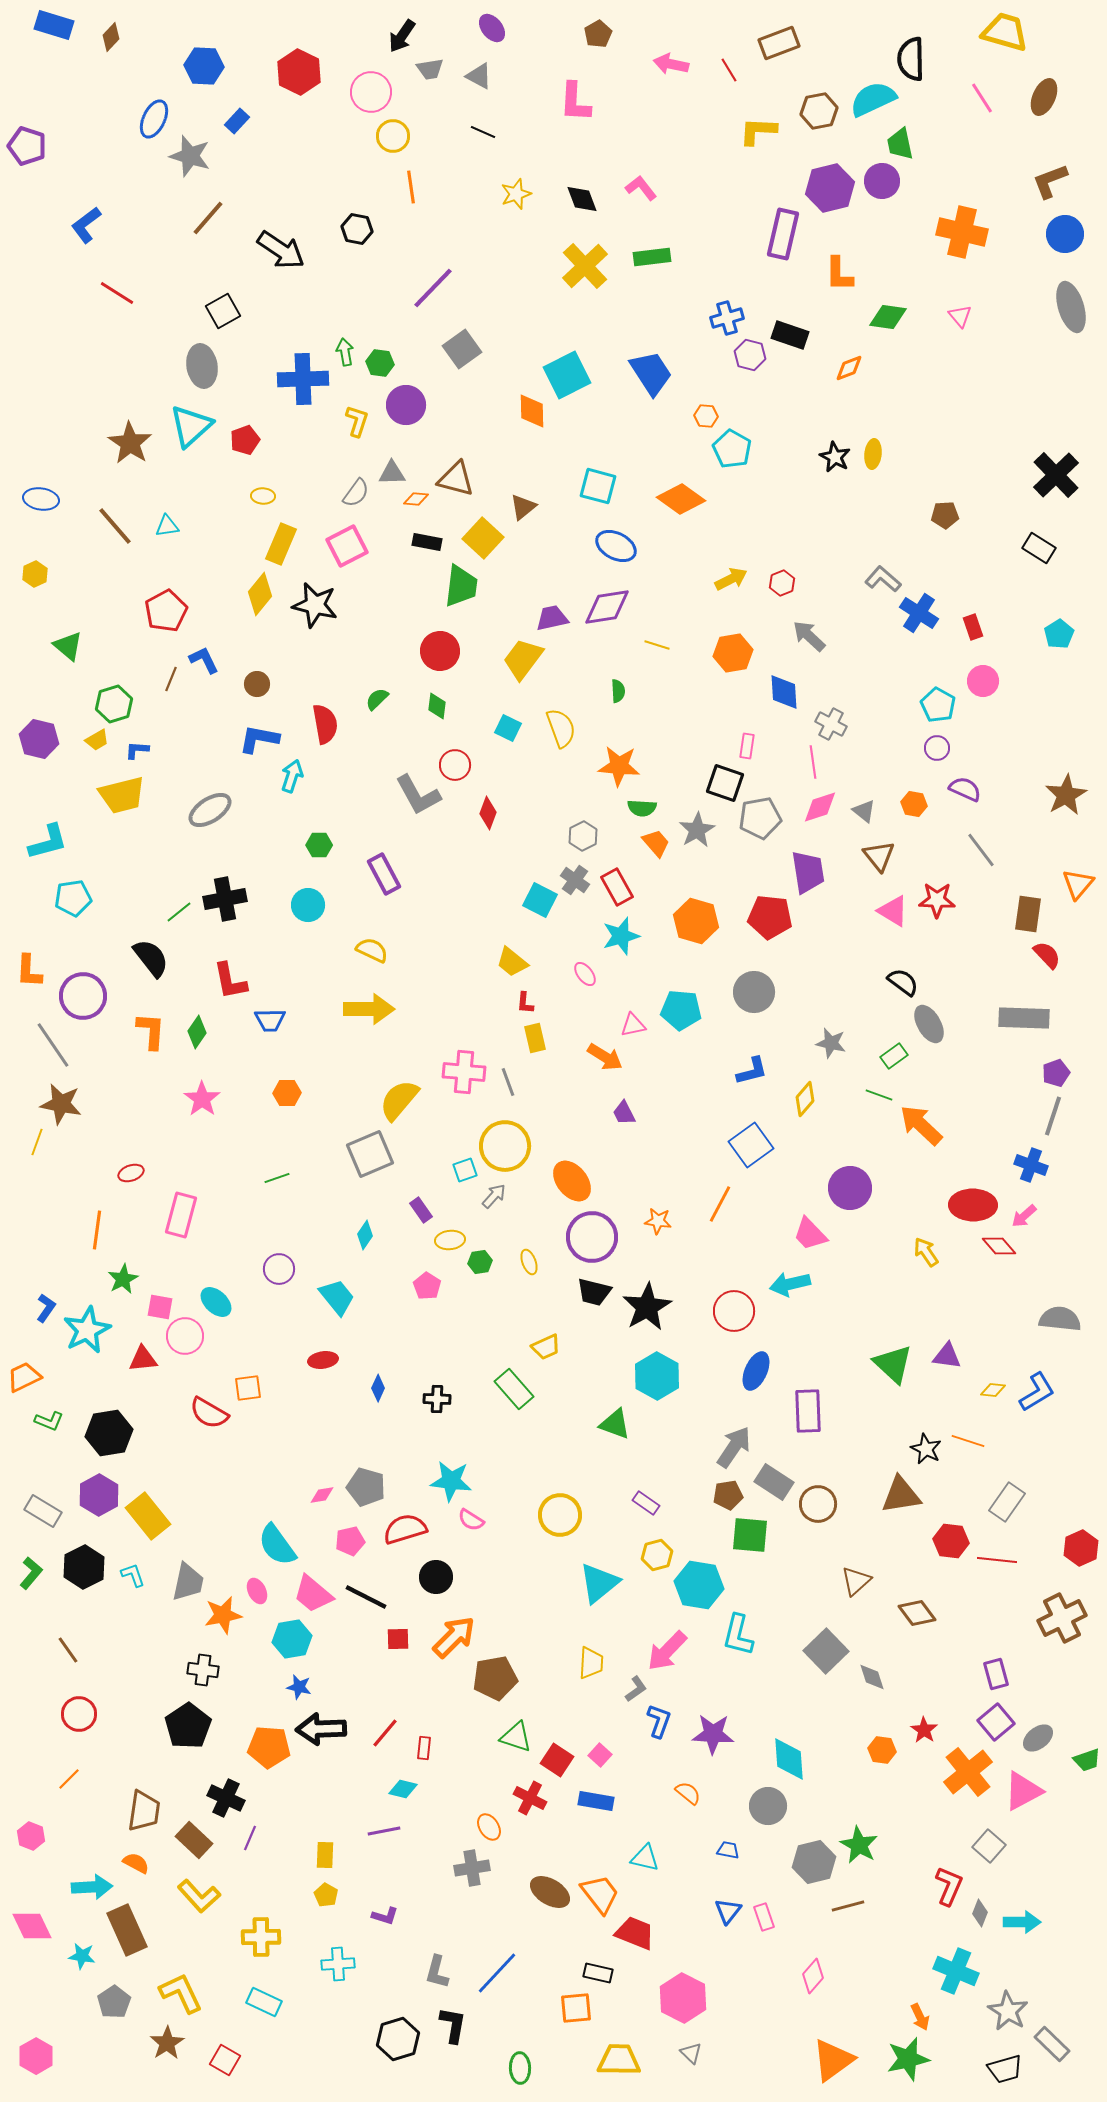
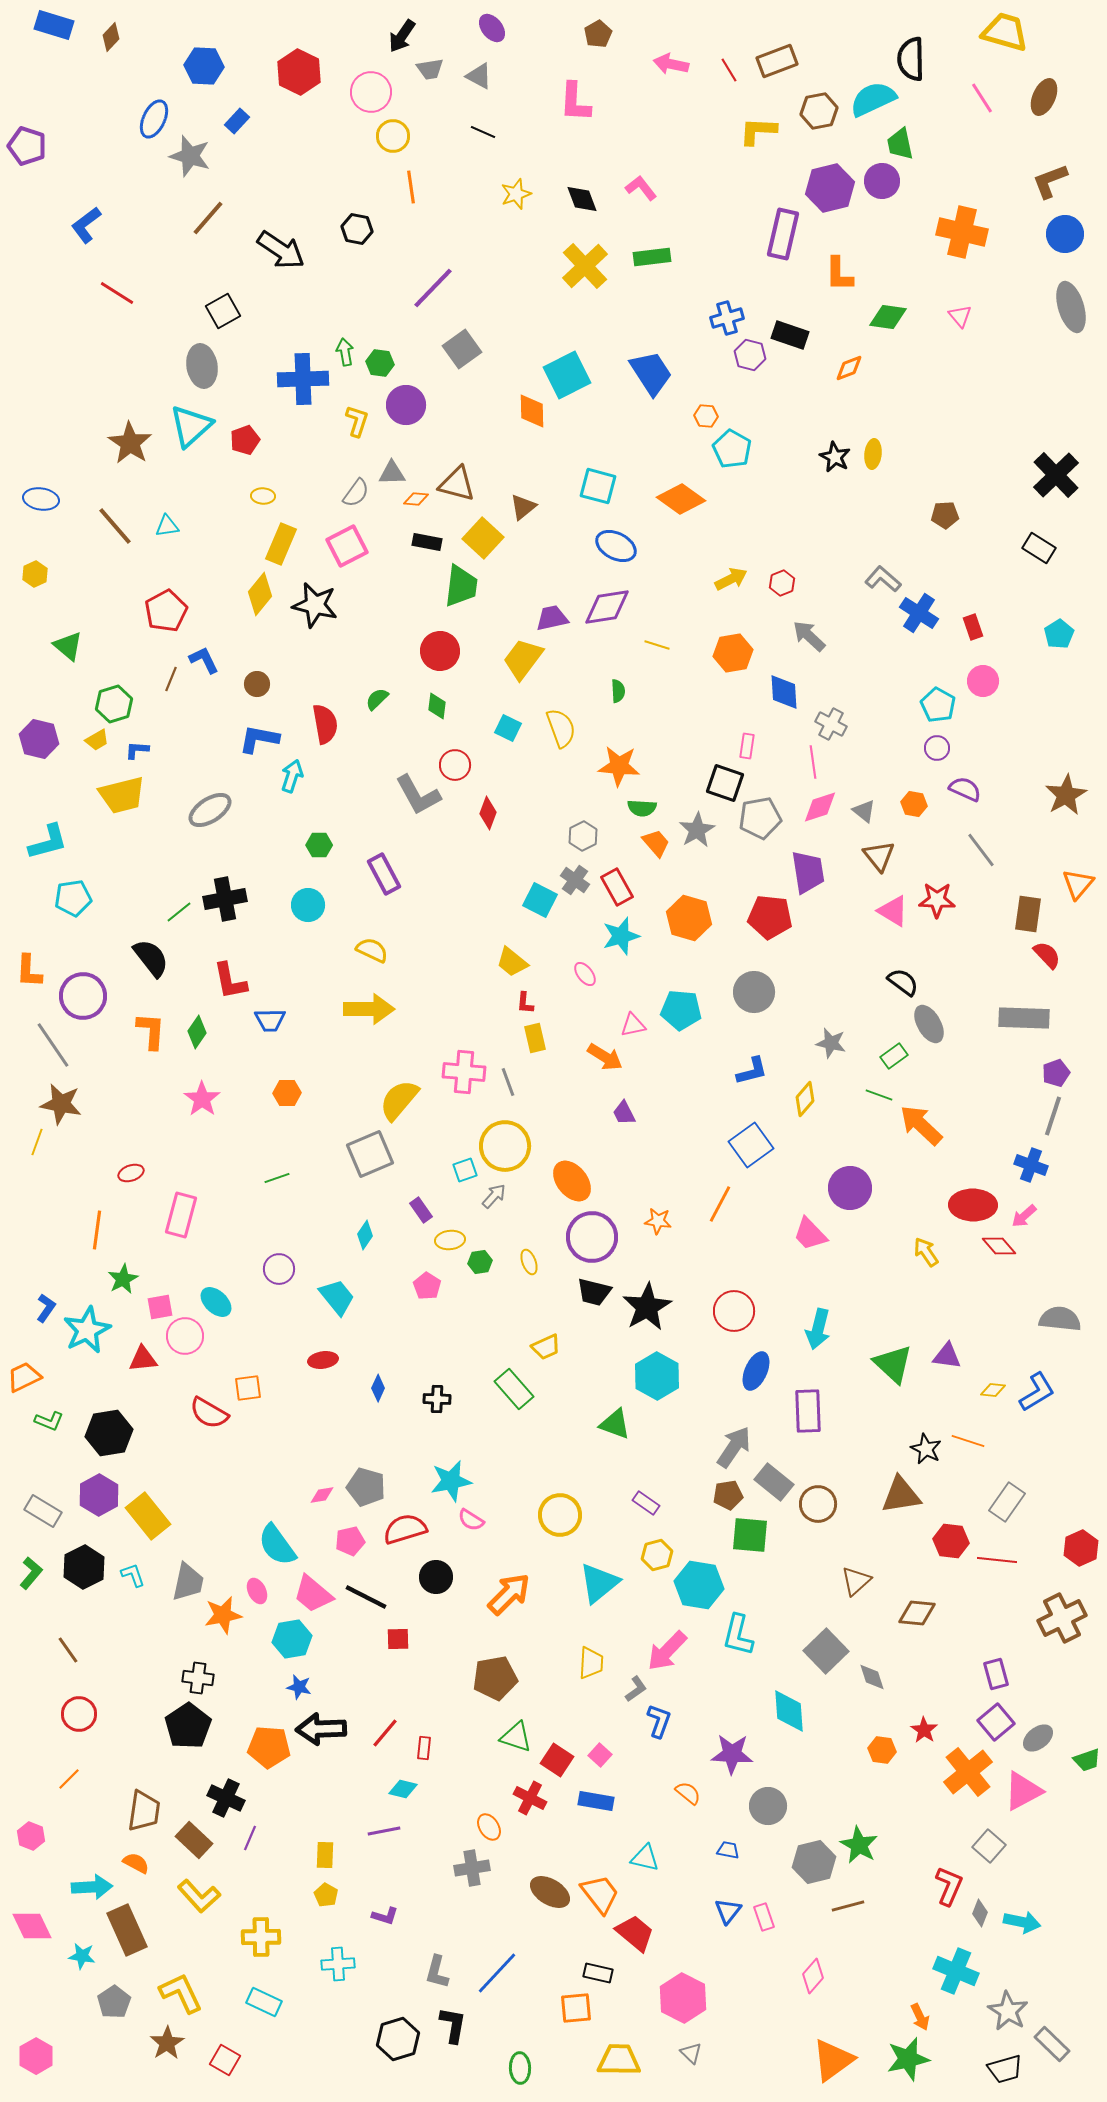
brown rectangle at (779, 43): moved 2 px left, 18 px down
brown triangle at (456, 479): moved 1 px right, 5 px down
orange hexagon at (696, 921): moved 7 px left, 3 px up
cyan arrow at (790, 1284): moved 28 px right, 45 px down; rotated 63 degrees counterclockwise
pink square at (160, 1307): rotated 20 degrees counterclockwise
cyan star at (451, 1481): rotated 18 degrees counterclockwise
gray rectangle at (774, 1482): rotated 6 degrees clockwise
brown diamond at (917, 1613): rotated 48 degrees counterclockwise
orange arrow at (454, 1637): moved 55 px right, 43 px up
black cross at (203, 1670): moved 5 px left, 8 px down
purple star at (713, 1734): moved 19 px right, 20 px down
cyan diamond at (789, 1759): moved 48 px up
cyan arrow at (1022, 1922): rotated 12 degrees clockwise
red trapezoid at (635, 1933): rotated 18 degrees clockwise
